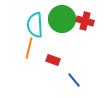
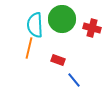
red cross: moved 7 px right, 7 px down
red rectangle: moved 5 px right
